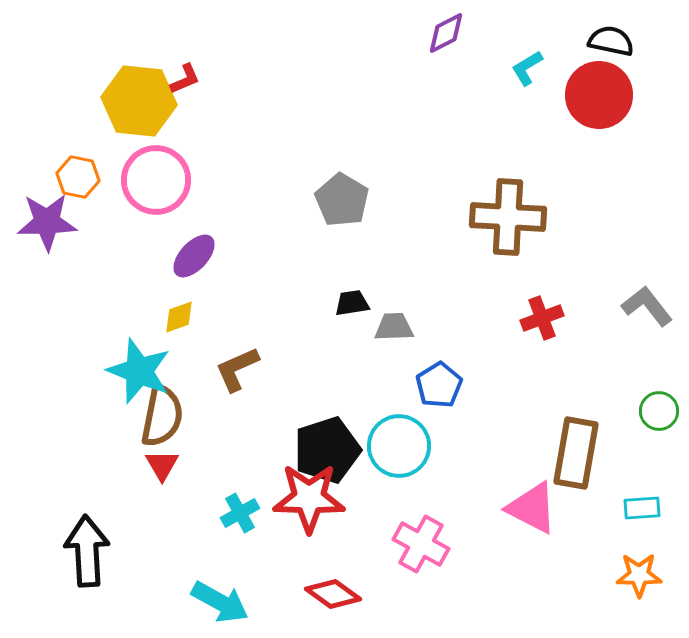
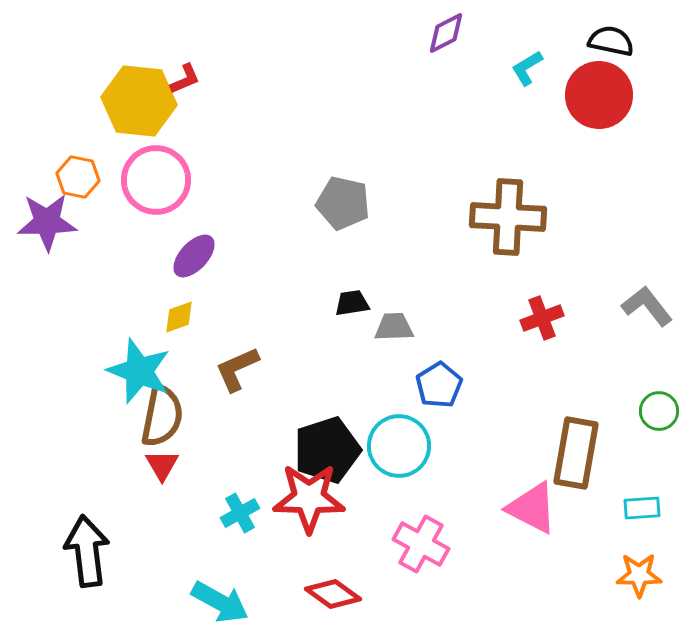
gray pentagon: moved 1 px right, 3 px down; rotated 18 degrees counterclockwise
black arrow: rotated 4 degrees counterclockwise
